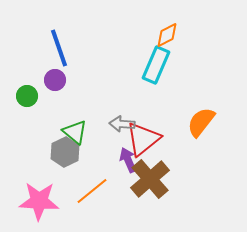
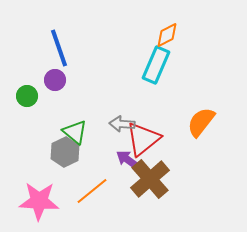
purple arrow: rotated 30 degrees counterclockwise
